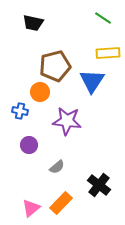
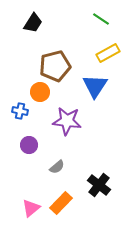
green line: moved 2 px left, 1 px down
black trapezoid: rotated 70 degrees counterclockwise
yellow rectangle: rotated 25 degrees counterclockwise
blue triangle: moved 3 px right, 5 px down
